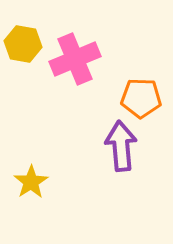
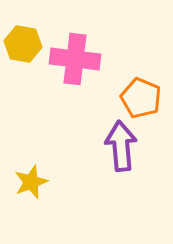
pink cross: rotated 30 degrees clockwise
orange pentagon: rotated 21 degrees clockwise
yellow star: rotated 12 degrees clockwise
